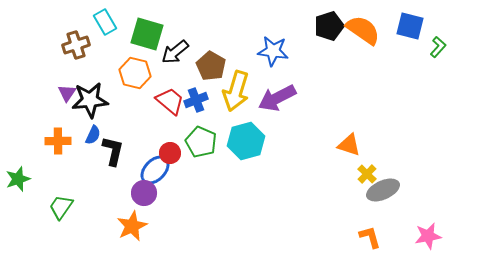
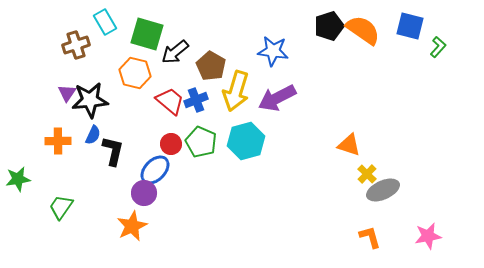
red circle: moved 1 px right, 9 px up
green star: rotated 10 degrees clockwise
